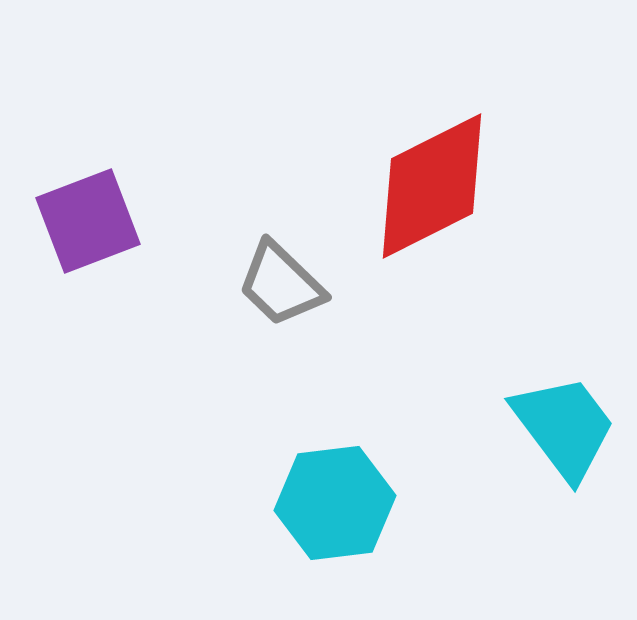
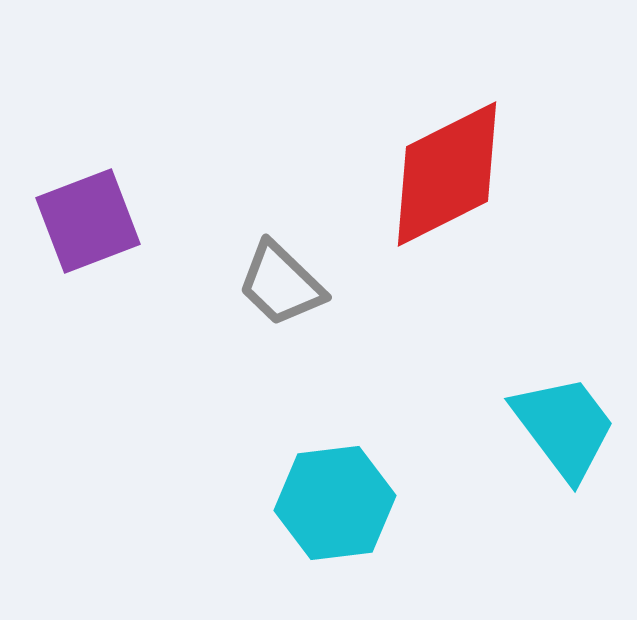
red diamond: moved 15 px right, 12 px up
